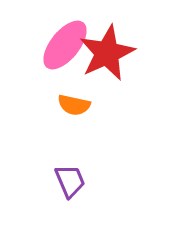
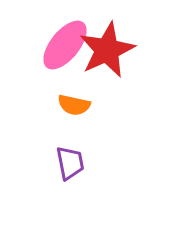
red star: moved 3 px up
purple trapezoid: moved 18 px up; rotated 12 degrees clockwise
